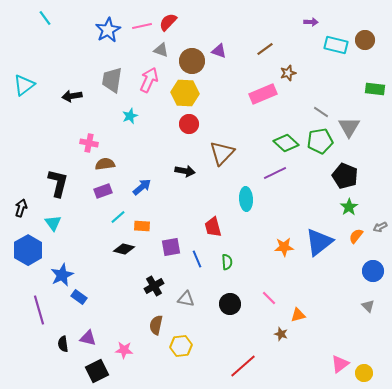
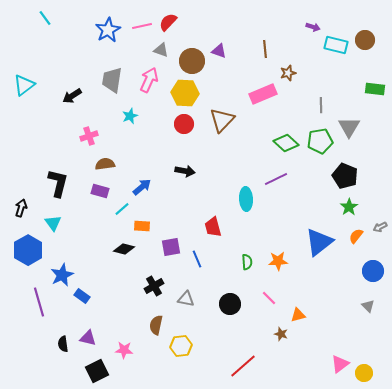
purple arrow at (311, 22): moved 2 px right, 5 px down; rotated 16 degrees clockwise
brown line at (265, 49): rotated 60 degrees counterclockwise
black arrow at (72, 96): rotated 24 degrees counterclockwise
gray line at (321, 112): moved 7 px up; rotated 56 degrees clockwise
red circle at (189, 124): moved 5 px left
pink cross at (89, 143): moved 7 px up; rotated 30 degrees counterclockwise
brown triangle at (222, 153): moved 33 px up
purple line at (275, 173): moved 1 px right, 6 px down
purple rectangle at (103, 191): moved 3 px left; rotated 36 degrees clockwise
cyan line at (118, 217): moved 4 px right, 8 px up
orange star at (284, 247): moved 6 px left, 14 px down
green semicircle at (227, 262): moved 20 px right
blue rectangle at (79, 297): moved 3 px right, 1 px up
purple line at (39, 310): moved 8 px up
